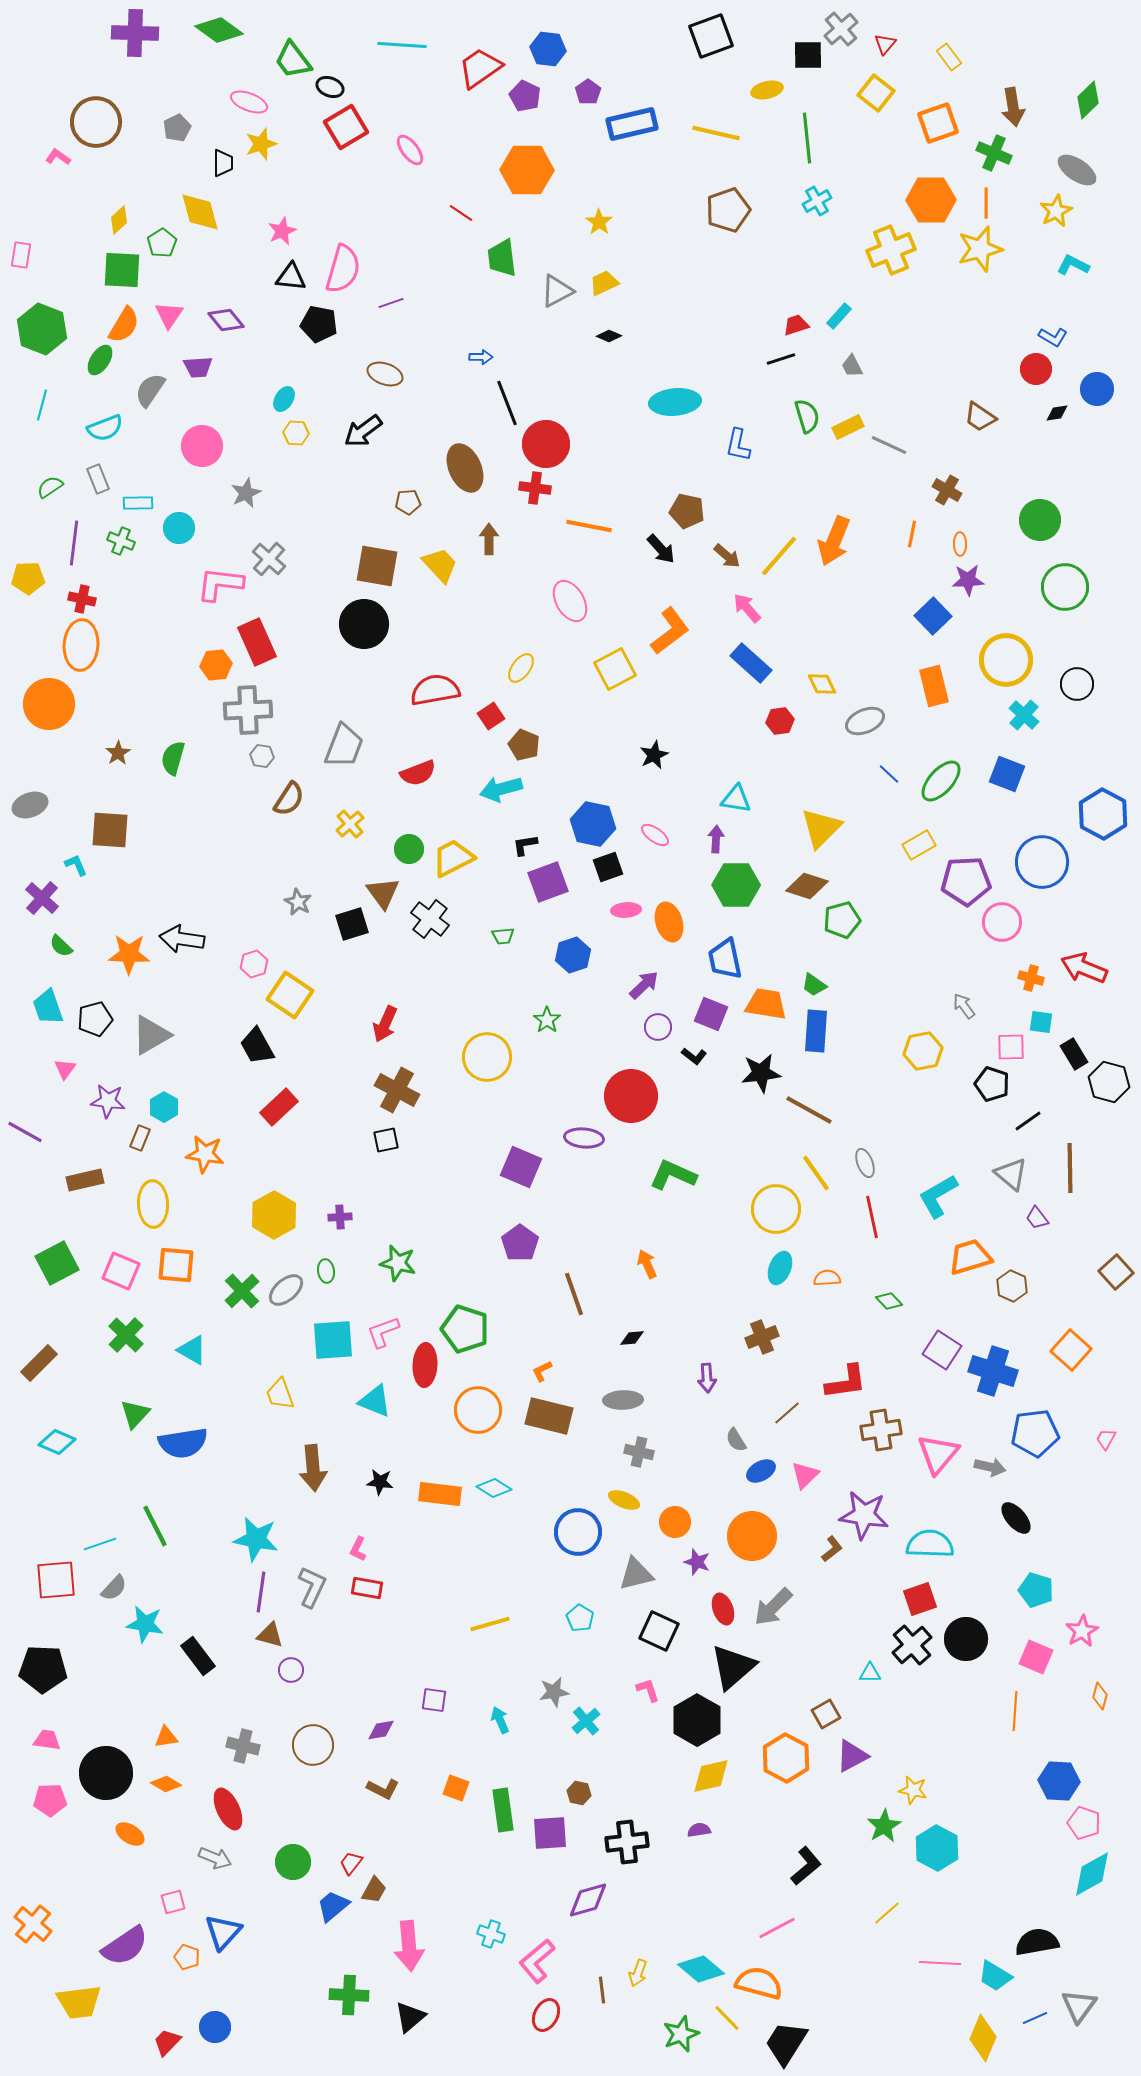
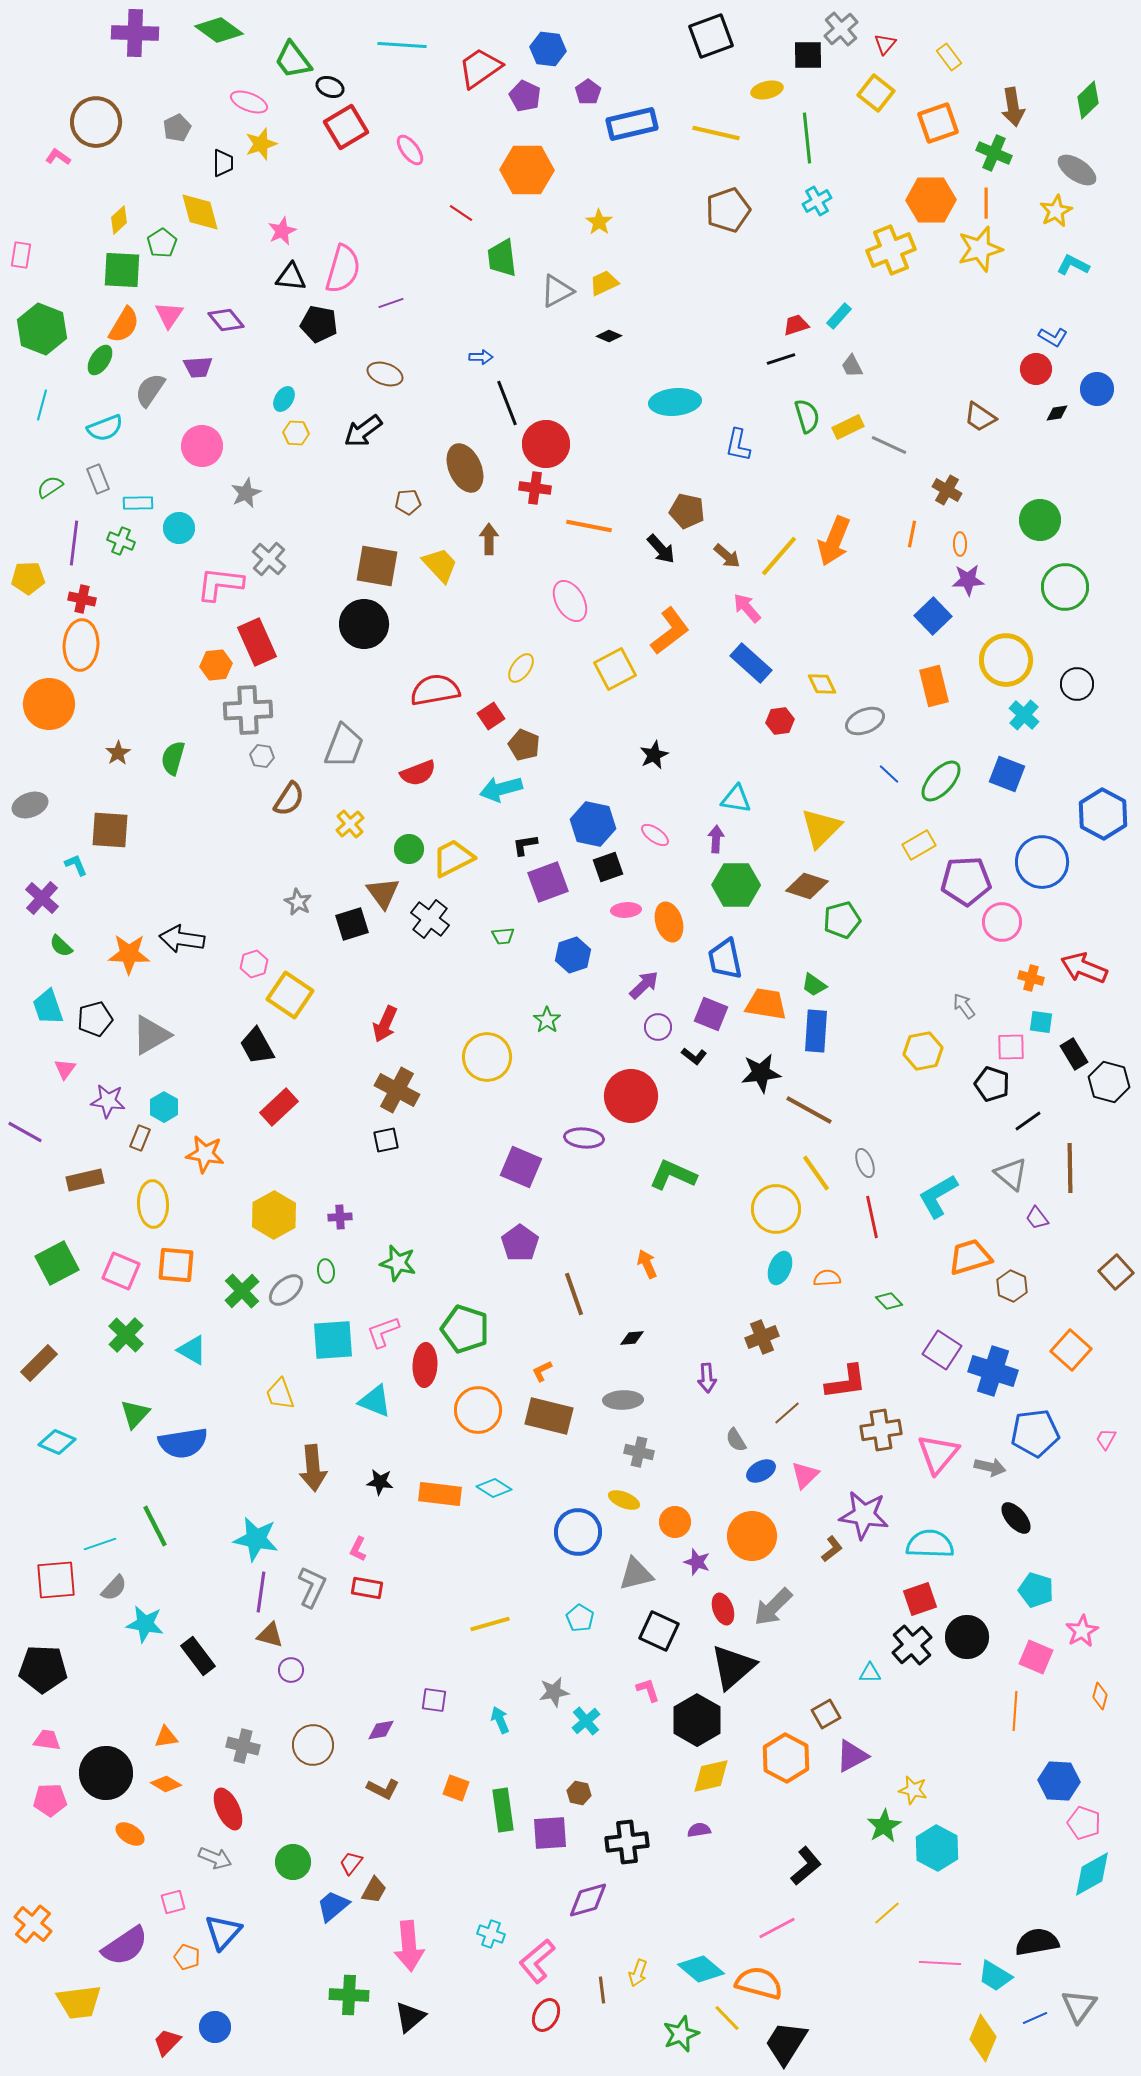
black circle at (966, 1639): moved 1 px right, 2 px up
